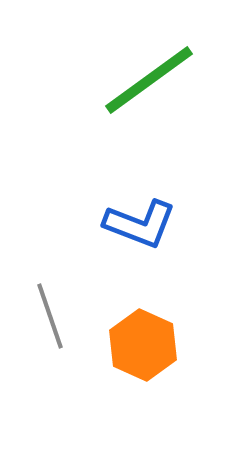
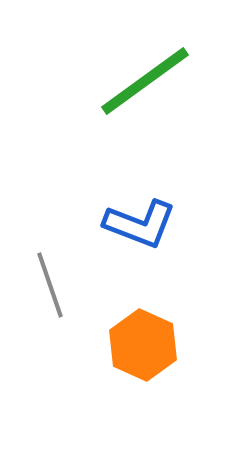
green line: moved 4 px left, 1 px down
gray line: moved 31 px up
